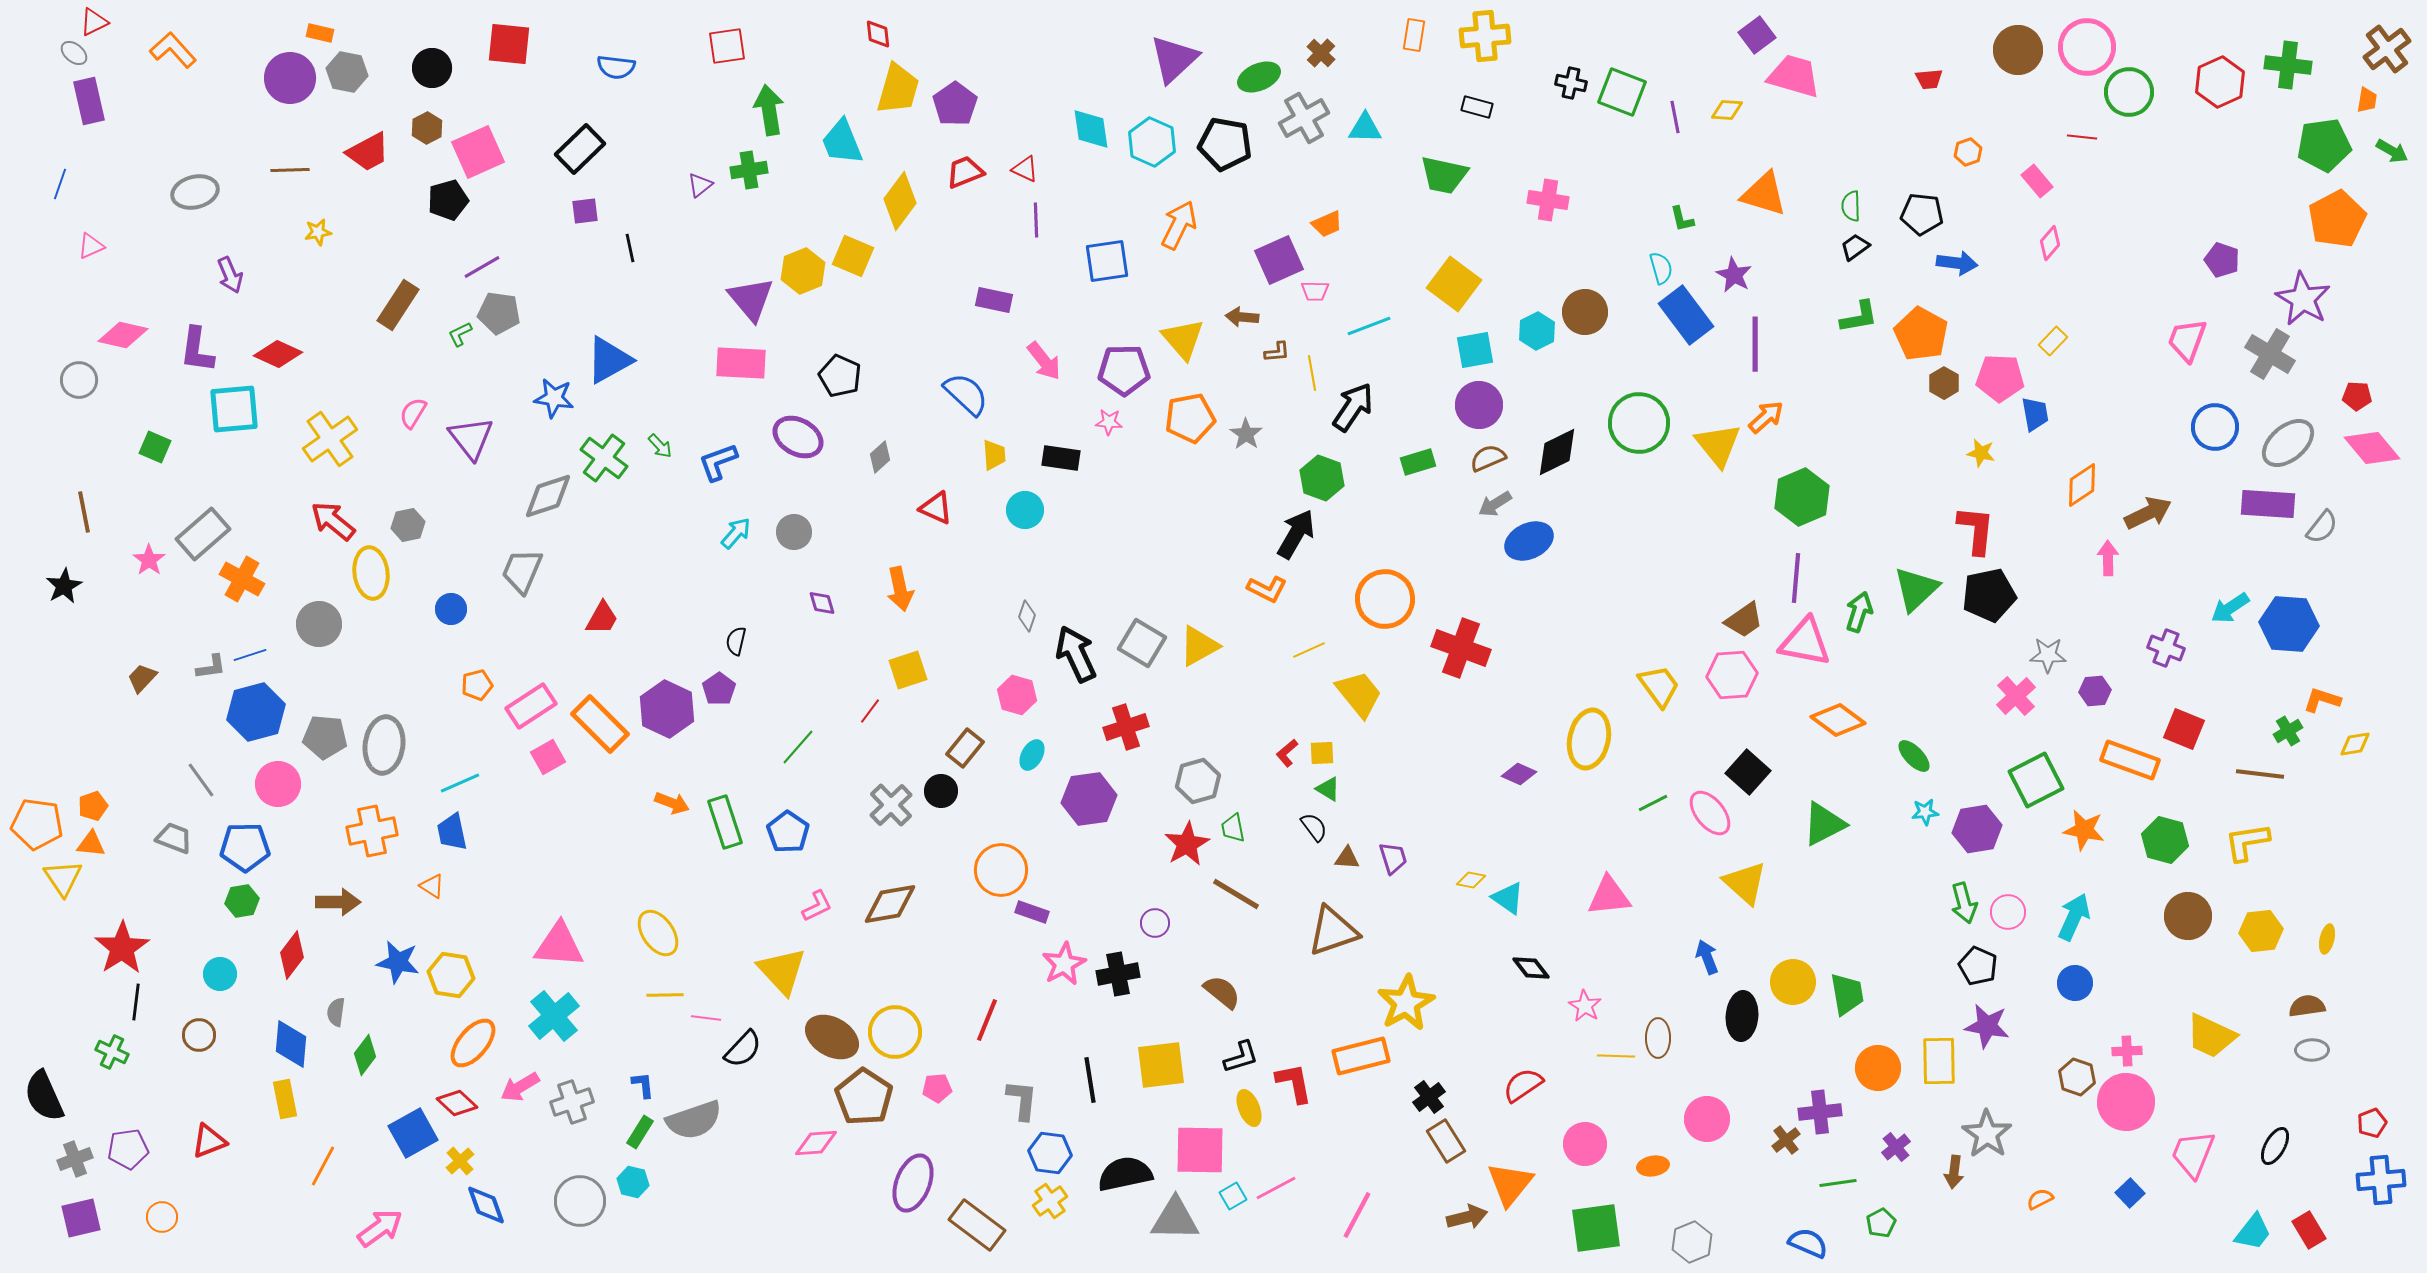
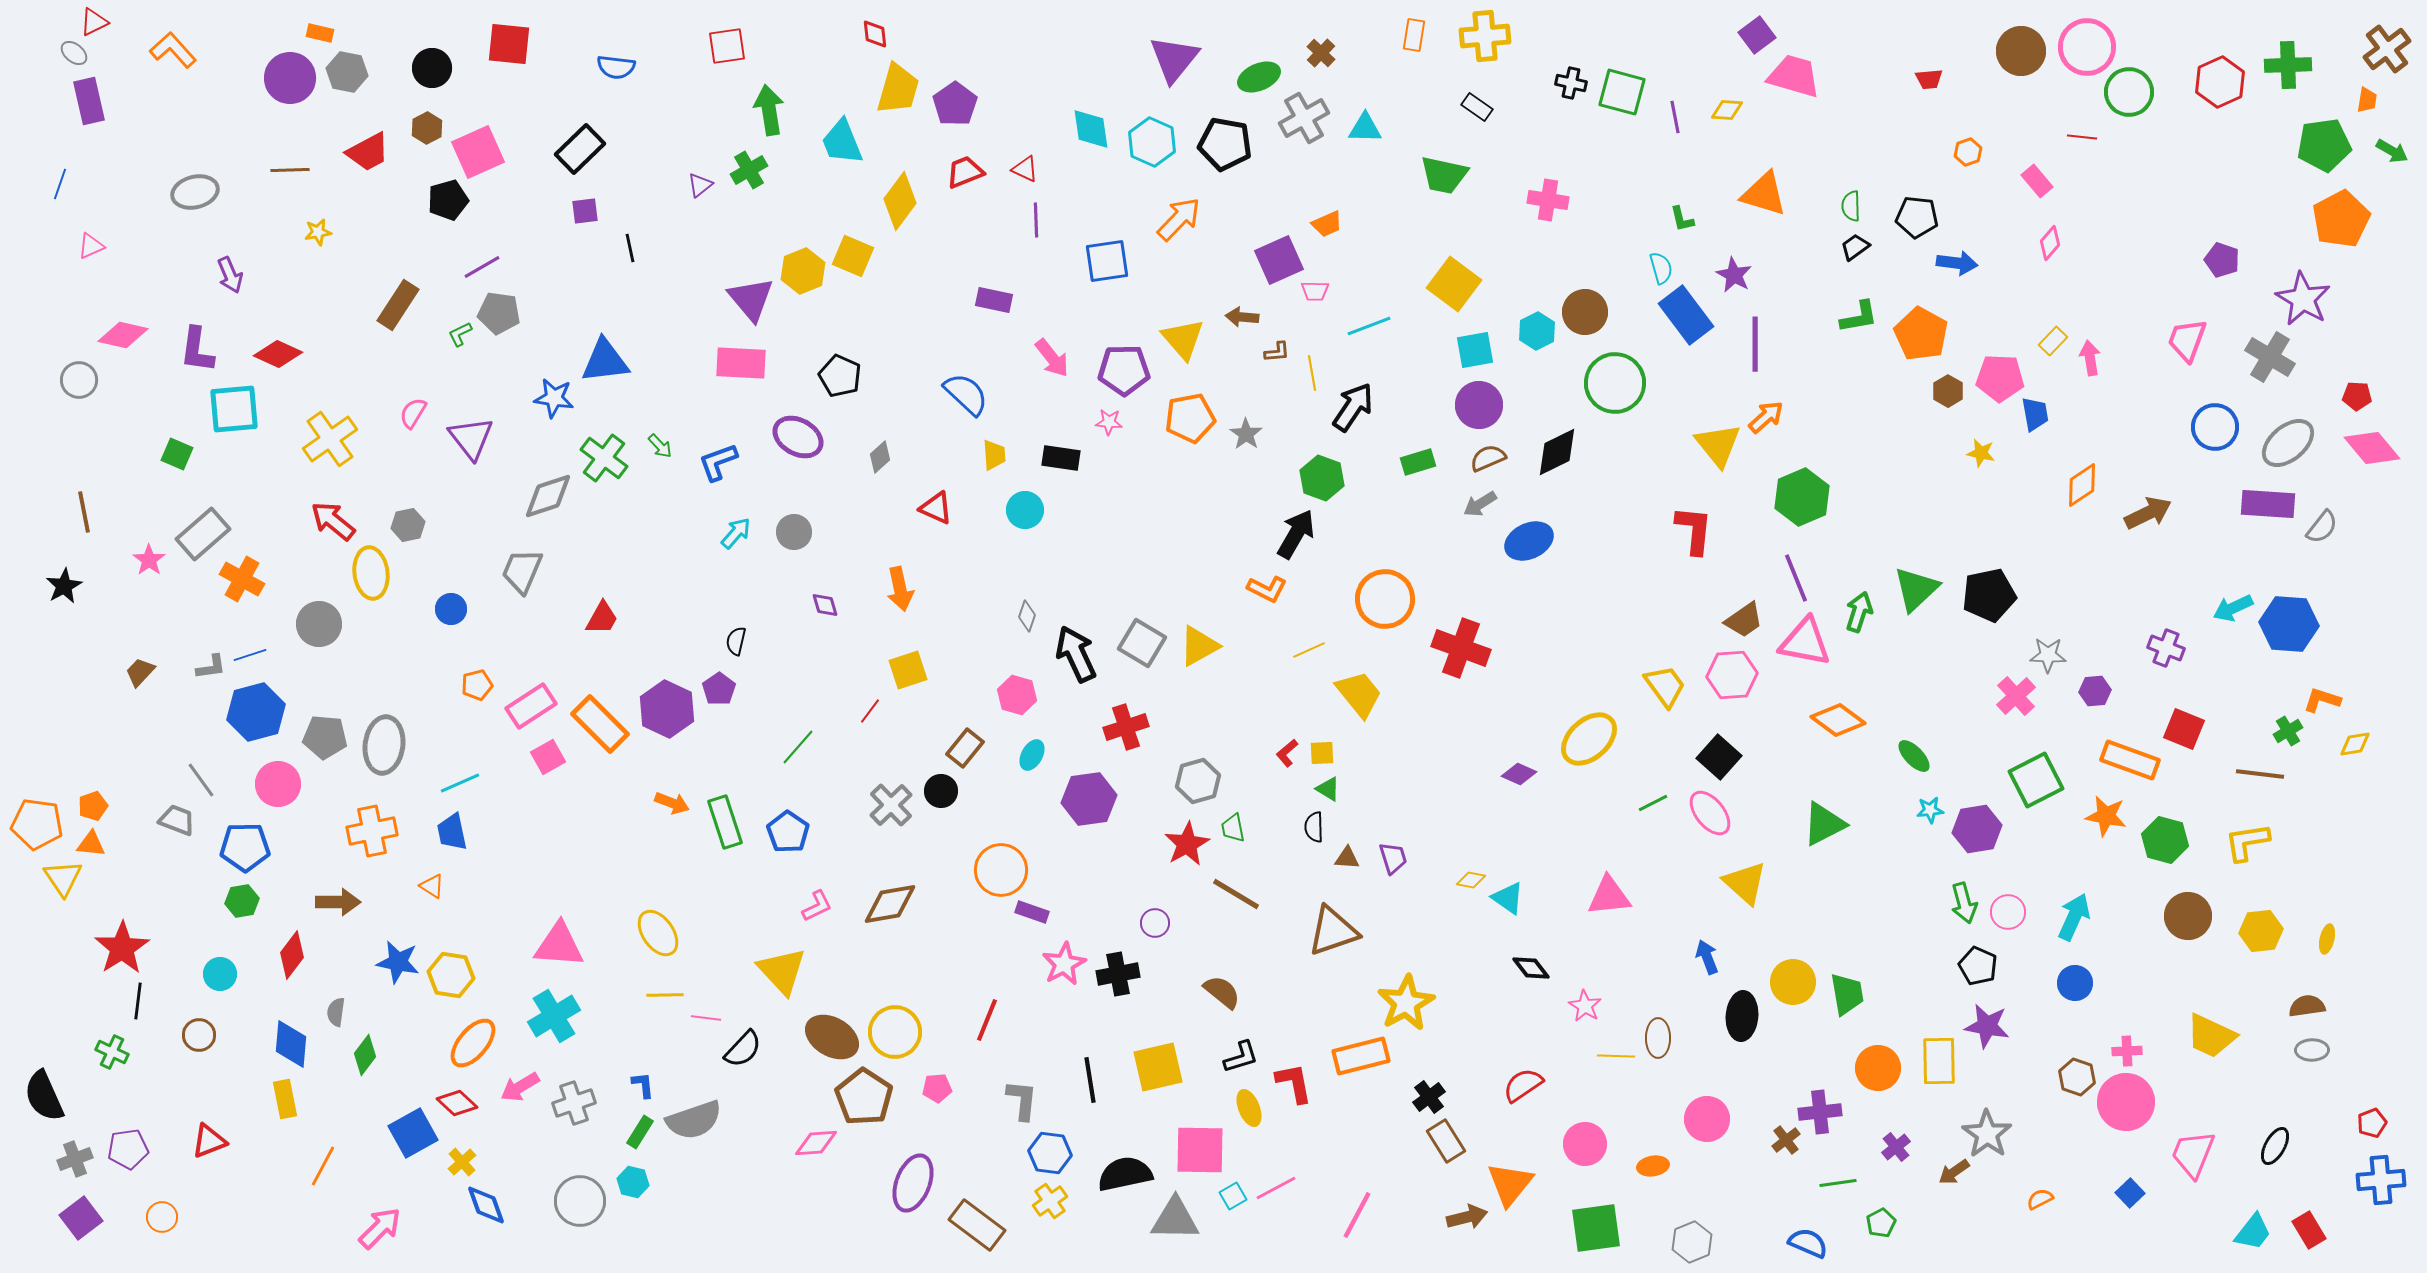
red diamond at (878, 34): moved 3 px left
brown circle at (2018, 50): moved 3 px right, 1 px down
purple triangle at (1174, 59): rotated 8 degrees counterclockwise
green cross at (2288, 65): rotated 9 degrees counterclockwise
green square at (1622, 92): rotated 6 degrees counterclockwise
black rectangle at (1477, 107): rotated 20 degrees clockwise
green cross at (749, 170): rotated 21 degrees counterclockwise
black pentagon at (1922, 214): moved 5 px left, 3 px down
orange pentagon at (2337, 219): moved 4 px right
orange arrow at (1179, 225): moved 6 px up; rotated 18 degrees clockwise
gray cross at (2270, 354): moved 3 px down
blue triangle at (609, 360): moved 4 px left, 1 px down; rotated 22 degrees clockwise
pink arrow at (1044, 361): moved 8 px right, 3 px up
brown hexagon at (1944, 383): moved 4 px right, 8 px down
green circle at (1639, 423): moved 24 px left, 40 px up
green square at (155, 447): moved 22 px right, 7 px down
gray arrow at (1495, 504): moved 15 px left
red L-shape at (1976, 530): moved 282 px left
pink arrow at (2108, 558): moved 18 px left, 200 px up; rotated 8 degrees counterclockwise
purple line at (1796, 578): rotated 27 degrees counterclockwise
purple diamond at (822, 603): moved 3 px right, 2 px down
cyan arrow at (2230, 608): moved 3 px right; rotated 9 degrees clockwise
brown trapezoid at (142, 678): moved 2 px left, 6 px up
yellow trapezoid at (1659, 686): moved 6 px right
yellow ellipse at (1589, 739): rotated 36 degrees clockwise
black square at (1748, 772): moved 29 px left, 15 px up
cyan star at (1925, 812): moved 5 px right, 2 px up
black semicircle at (1314, 827): rotated 144 degrees counterclockwise
orange star at (2084, 830): moved 22 px right, 14 px up
gray trapezoid at (174, 838): moved 3 px right, 18 px up
black line at (136, 1002): moved 2 px right, 1 px up
cyan cross at (554, 1016): rotated 9 degrees clockwise
yellow square at (1161, 1065): moved 3 px left, 2 px down; rotated 6 degrees counterclockwise
gray cross at (572, 1102): moved 2 px right, 1 px down
yellow cross at (460, 1161): moved 2 px right, 1 px down
brown arrow at (1954, 1172): rotated 48 degrees clockwise
purple square at (81, 1218): rotated 24 degrees counterclockwise
pink arrow at (380, 1228): rotated 9 degrees counterclockwise
